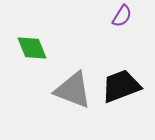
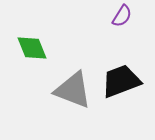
black trapezoid: moved 5 px up
